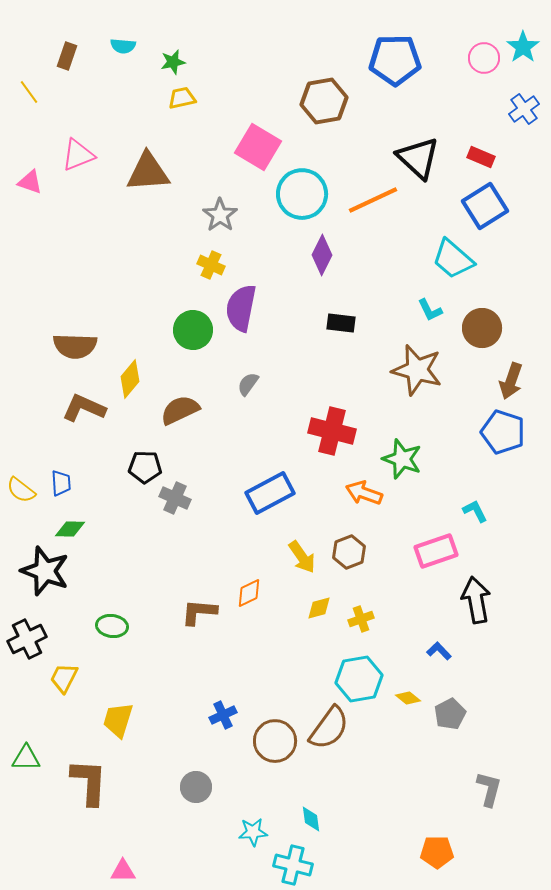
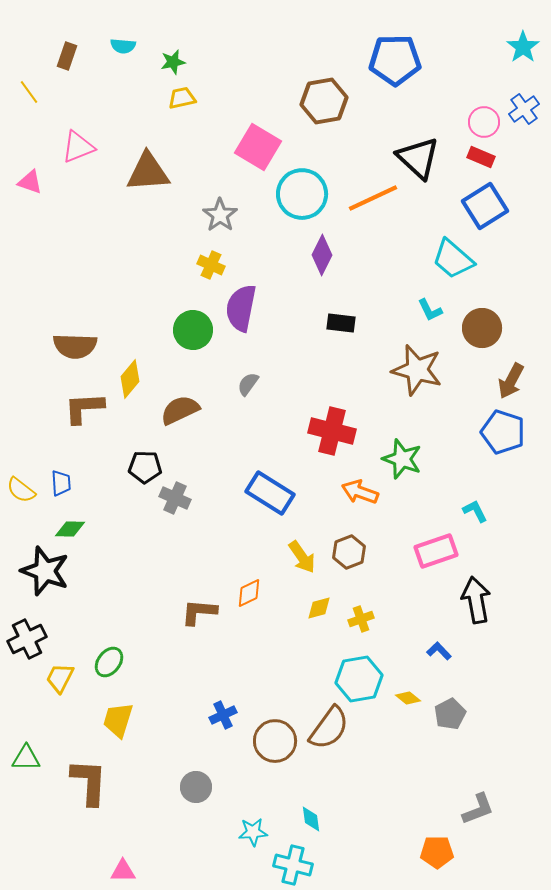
pink circle at (484, 58): moved 64 px down
pink triangle at (78, 155): moved 8 px up
orange line at (373, 200): moved 2 px up
brown arrow at (511, 381): rotated 9 degrees clockwise
brown L-shape at (84, 408): rotated 27 degrees counterclockwise
blue rectangle at (270, 493): rotated 60 degrees clockwise
orange arrow at (364, 493): moved 4 px left, 1 px up
green ellipse at (112, 626): moved 3 px left, 36 px down; rotated 60 degrees counterclockwise
yellow trapezoid at (64, 678): moved 4 px left
gray L-shape at (489, 789): moved 11 px left, 20 px down; rotated 54 degrees clockwise
